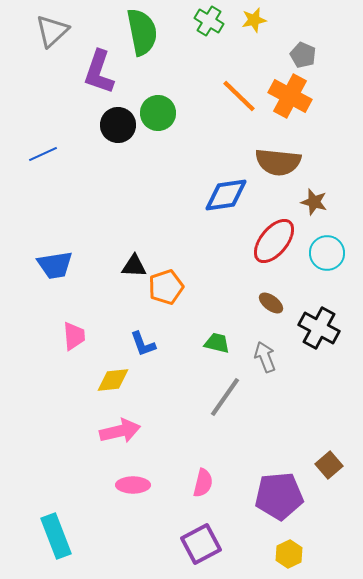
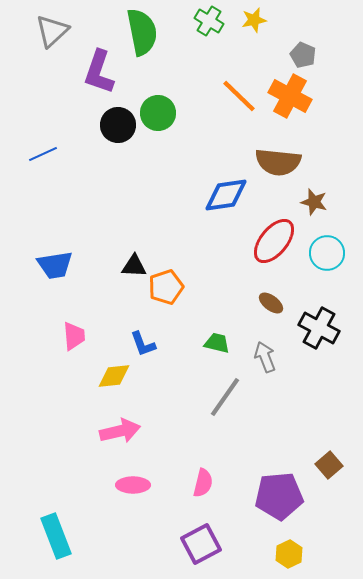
yellow diamond: moved 1 px right, 4 px up
